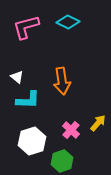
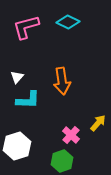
white triangle: rotated 32 degrees clockwise
pink cross: moved 5 px down
white hexagon: moved 15 px left, 5 px down
